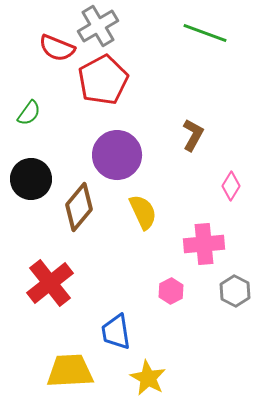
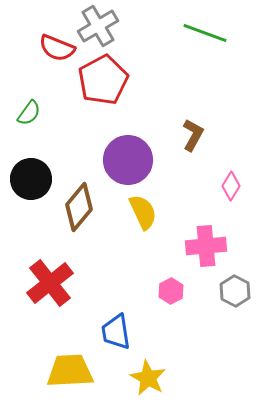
purple circle: moved 11 px right, 5 px down
pink cross: moved 2 px right, 2 px down
